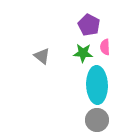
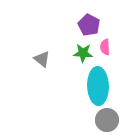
gray triangle: moved 3 px down
cyan ellipse: moved 1 px right, 1 px down
gray circle: moved 10 px right
